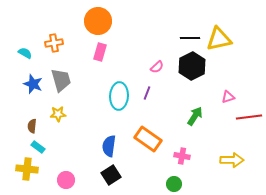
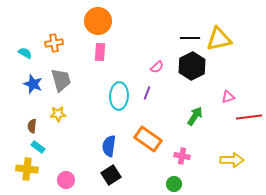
pink rectangle: rotated 12 degrees counterclockwise
